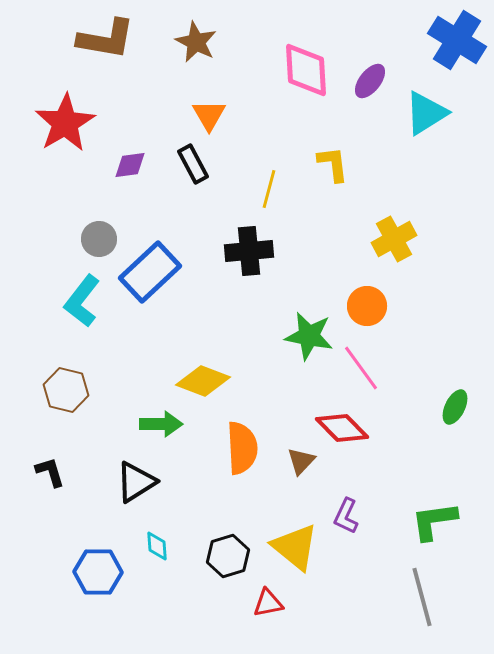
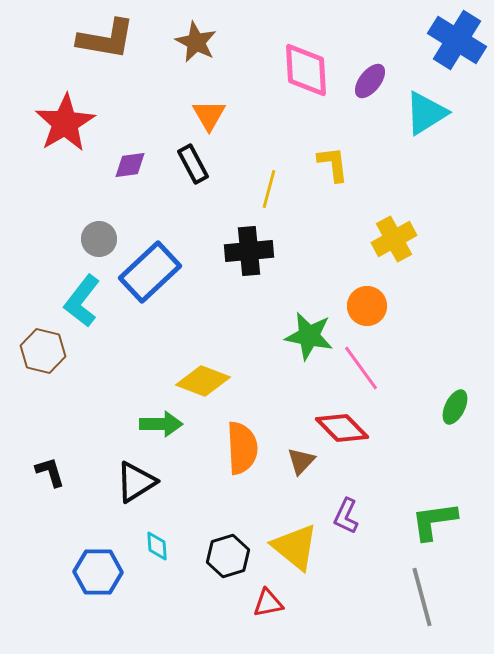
brown hexagon: moved 23 px left, 39 px up
